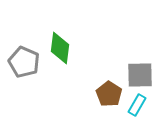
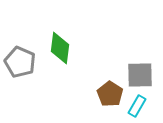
gray pentagon: moved 4 px left
brown pentagon: moved 1 px right
cyan rectangle: moved 1 px down
